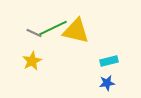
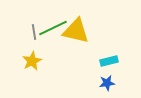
gray line: moved 1 px up; rotated 56 degrees clockwise
